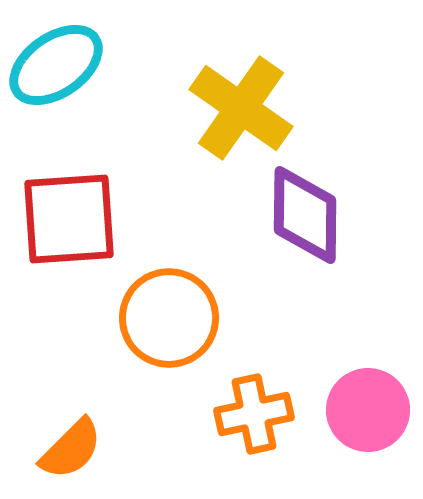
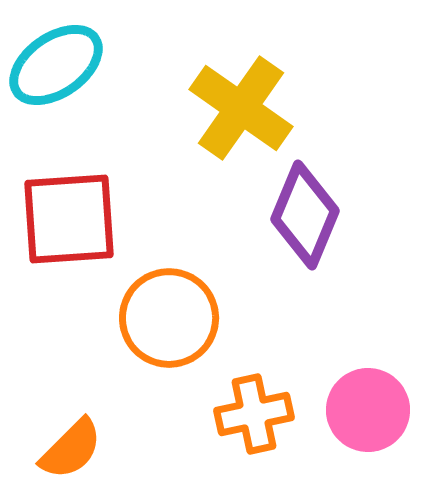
purple diamond: rotated 22 degrees clockwise
